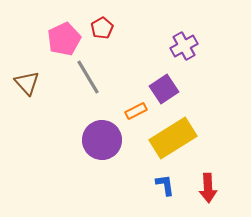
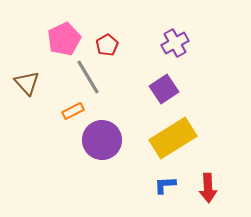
red pentagon: moved 5 px right, 17 px down
purple cross: moved 9 px left, 3 px up
orange rectangle: moved 63 px left
blue L-shape: rotated 85 degrees counterclockwise
